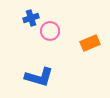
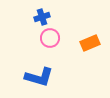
blue cross: moved 11 px right, 1 px up
pink circle: moved 7 px down
